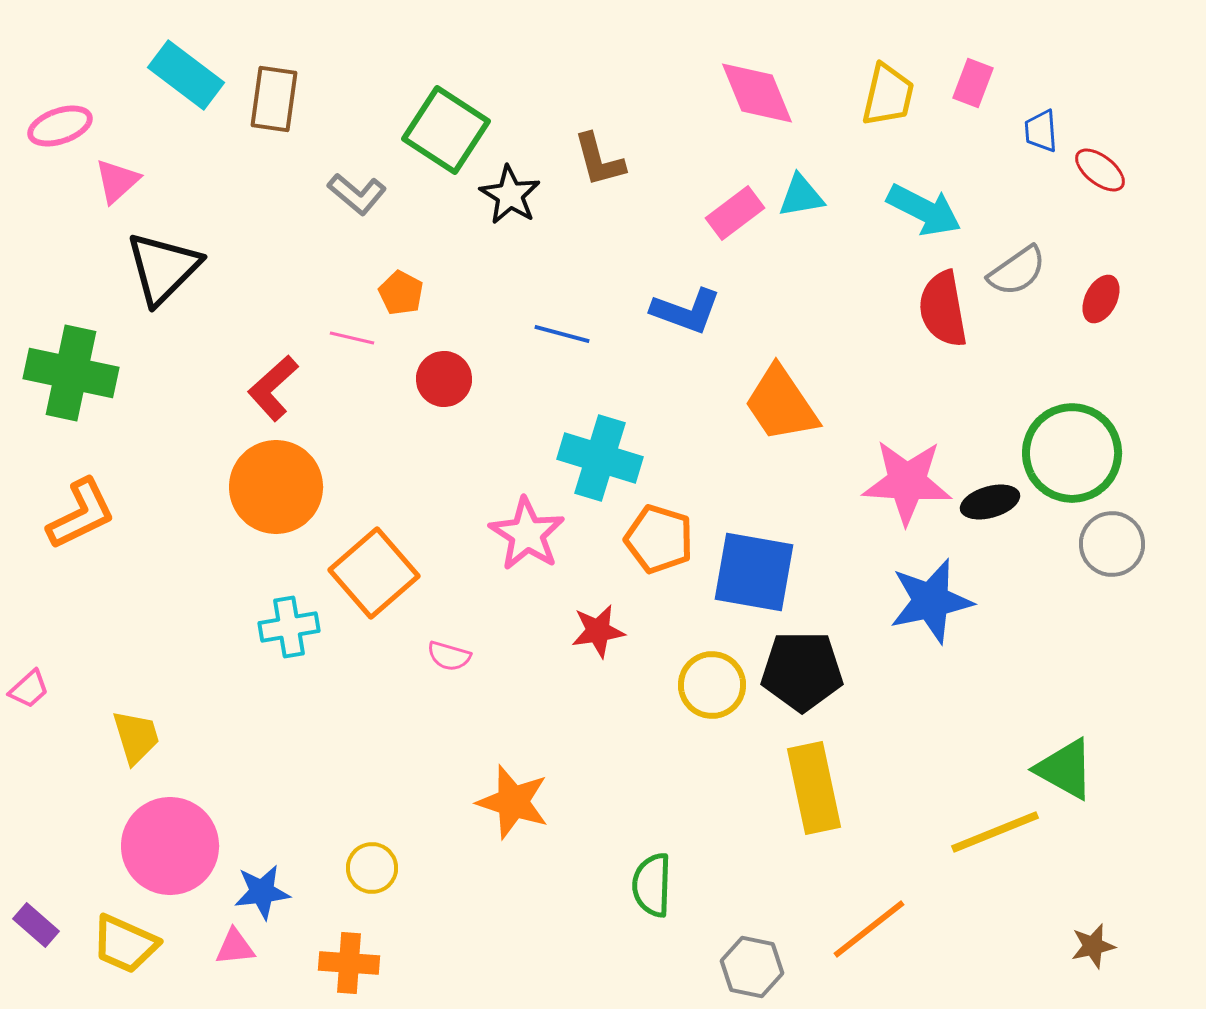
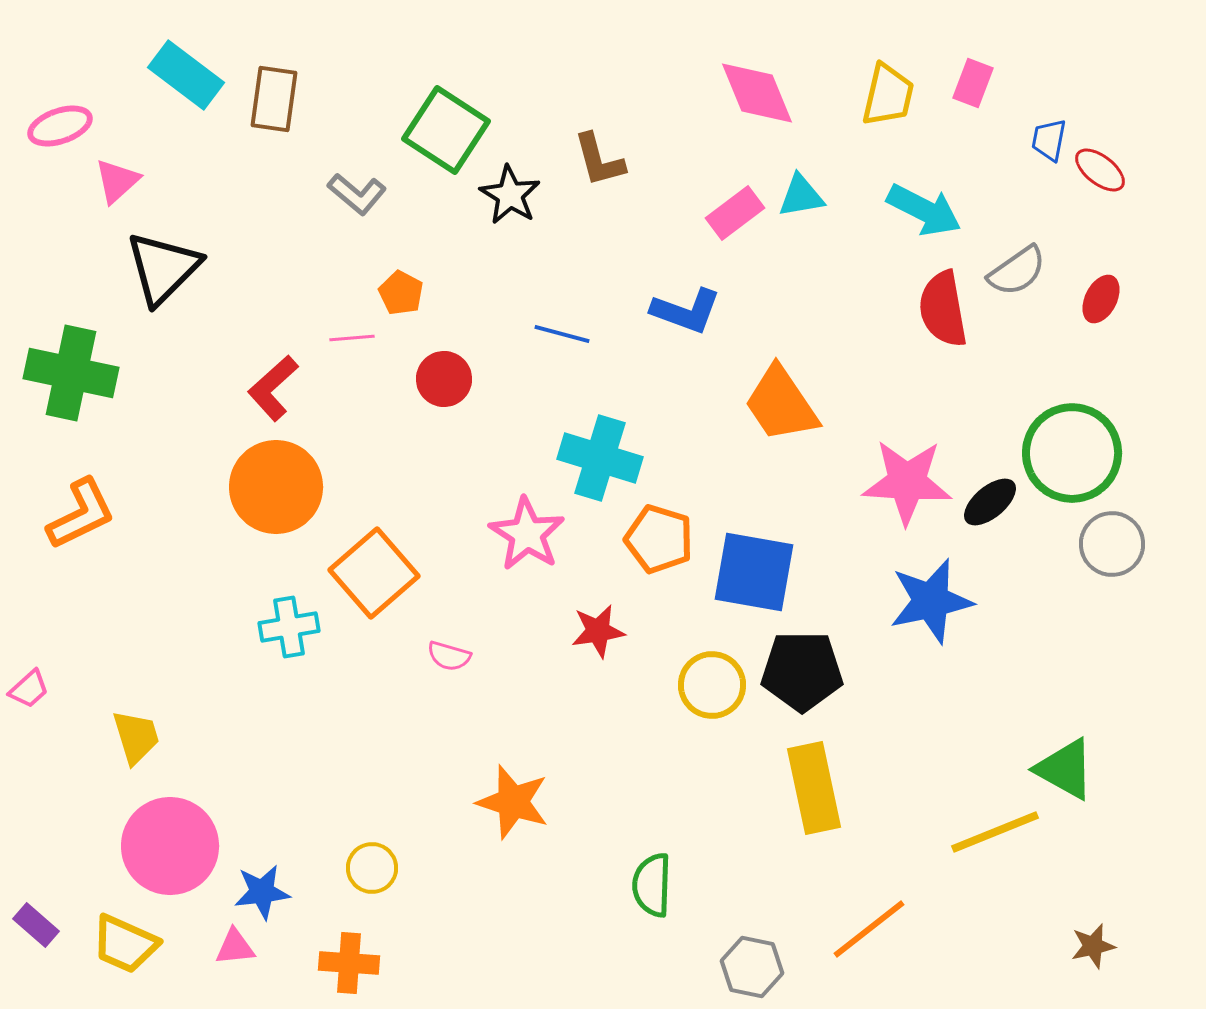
blue trapezoid at (1041, 131): moved 8 px right, 9 px down; rotated 15 degrees clockwise
pink line at (352, 338): rotated 18 degrees counterclockwise
black ellipse at (990, 502): rotated 24 degrees counterclockwise
